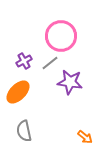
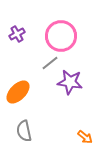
purple cross: moved 7 px left, 27 px up
